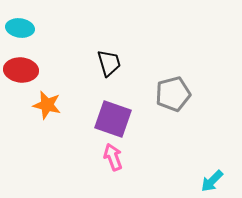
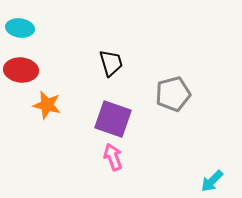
black trapezoid: moved 2 px right
